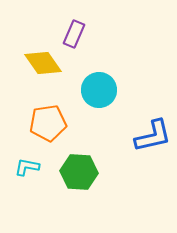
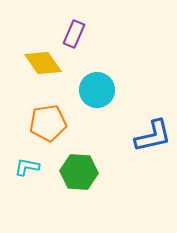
cyan circle: moved 2 px left
